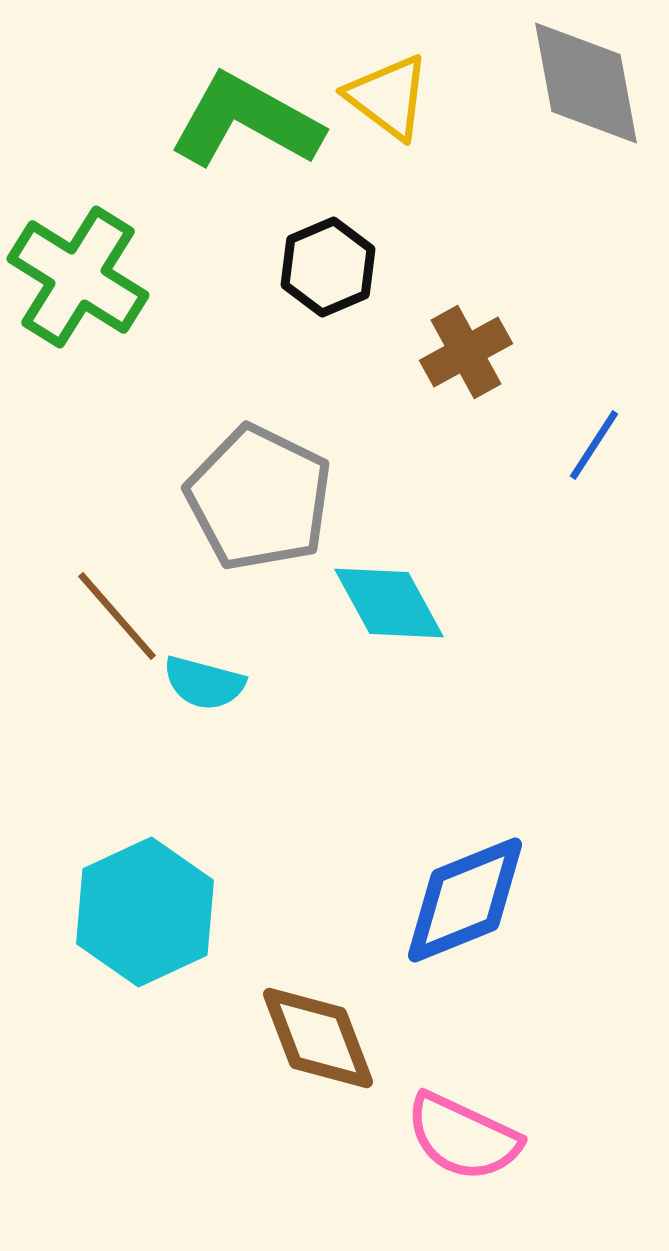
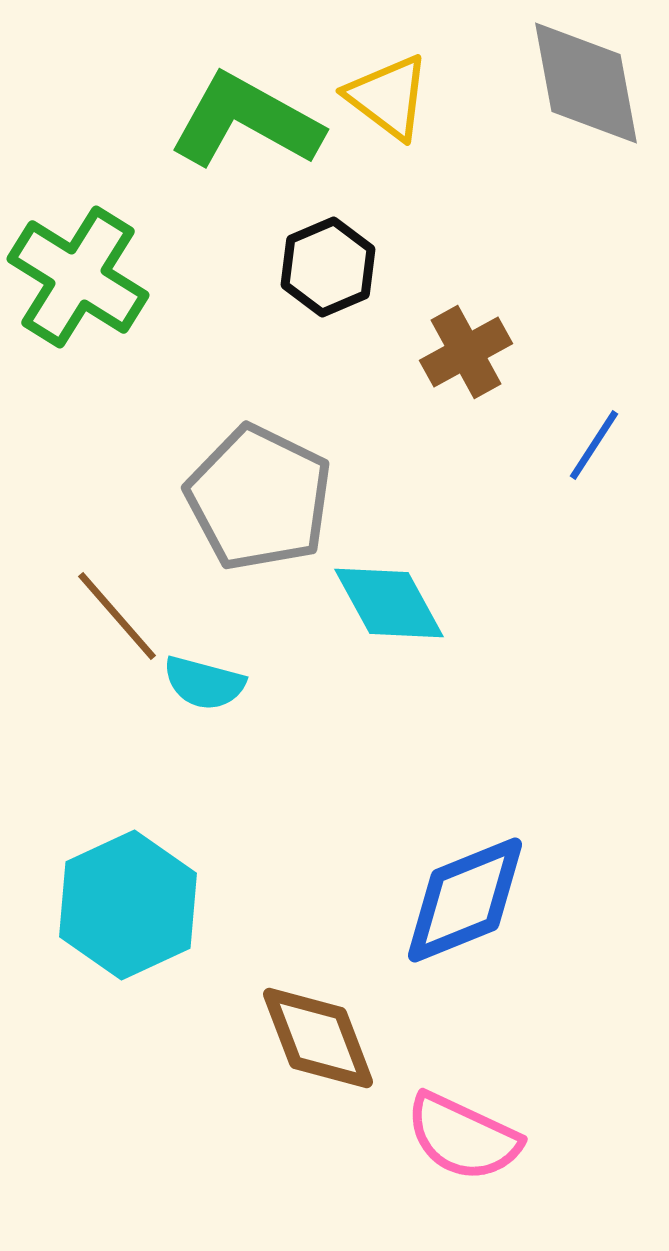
cyan hexagon: moved 17 px left, 7 px up
